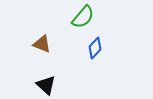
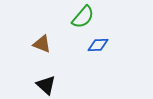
blue diamond: moved 3 px right, 3 px up; rotated 45 degrees clockwise
